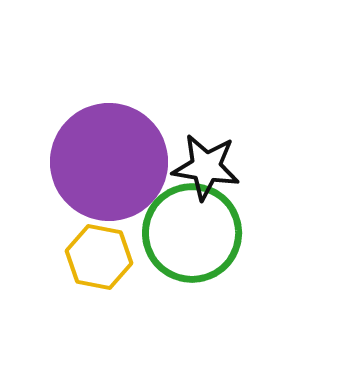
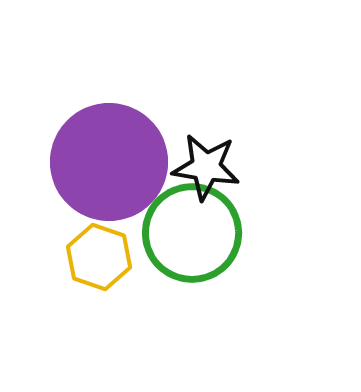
yellow hexagon: rotated 8 degrees clockwise
